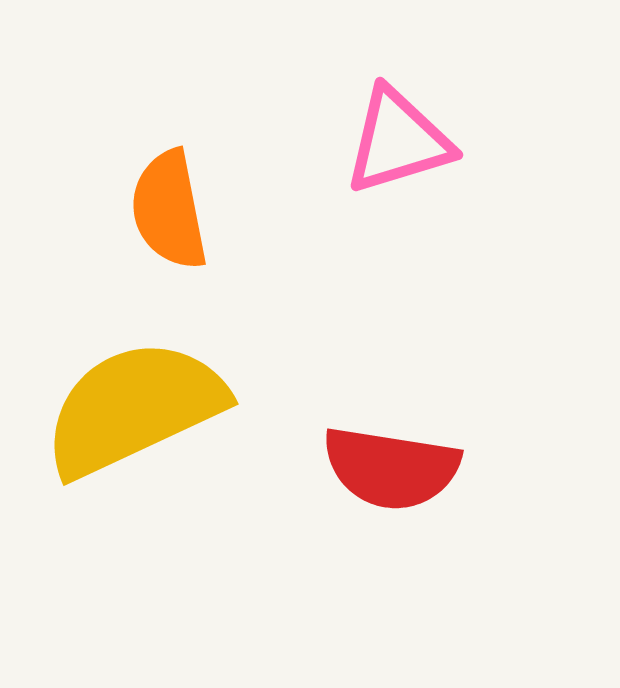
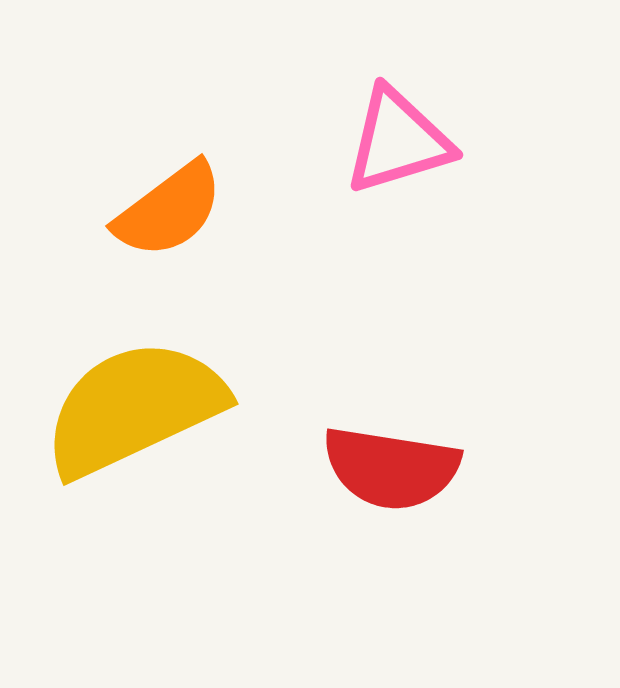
orange semicircle: rotated 116 degrees counterclockwise
